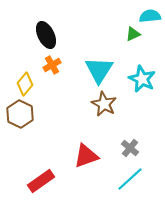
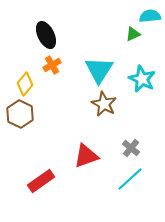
gray cross: moved 1 px right
